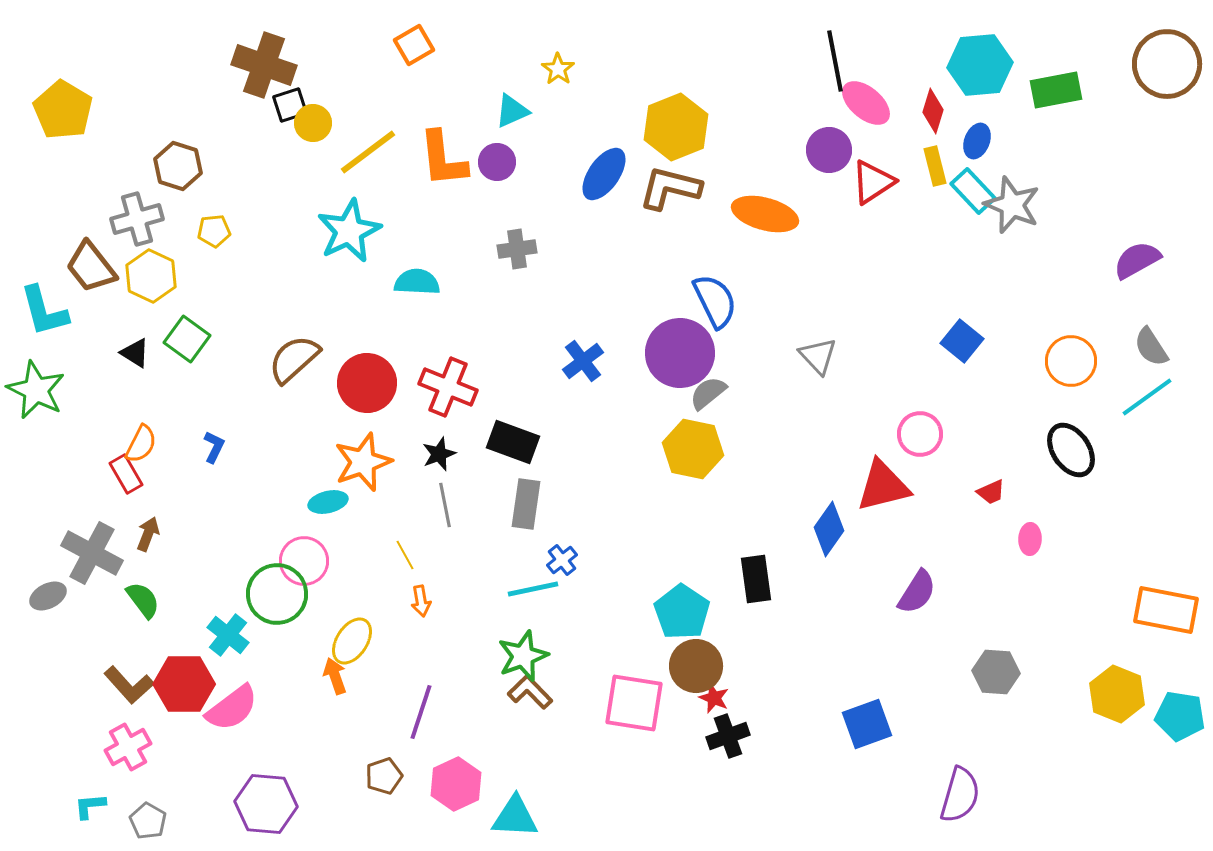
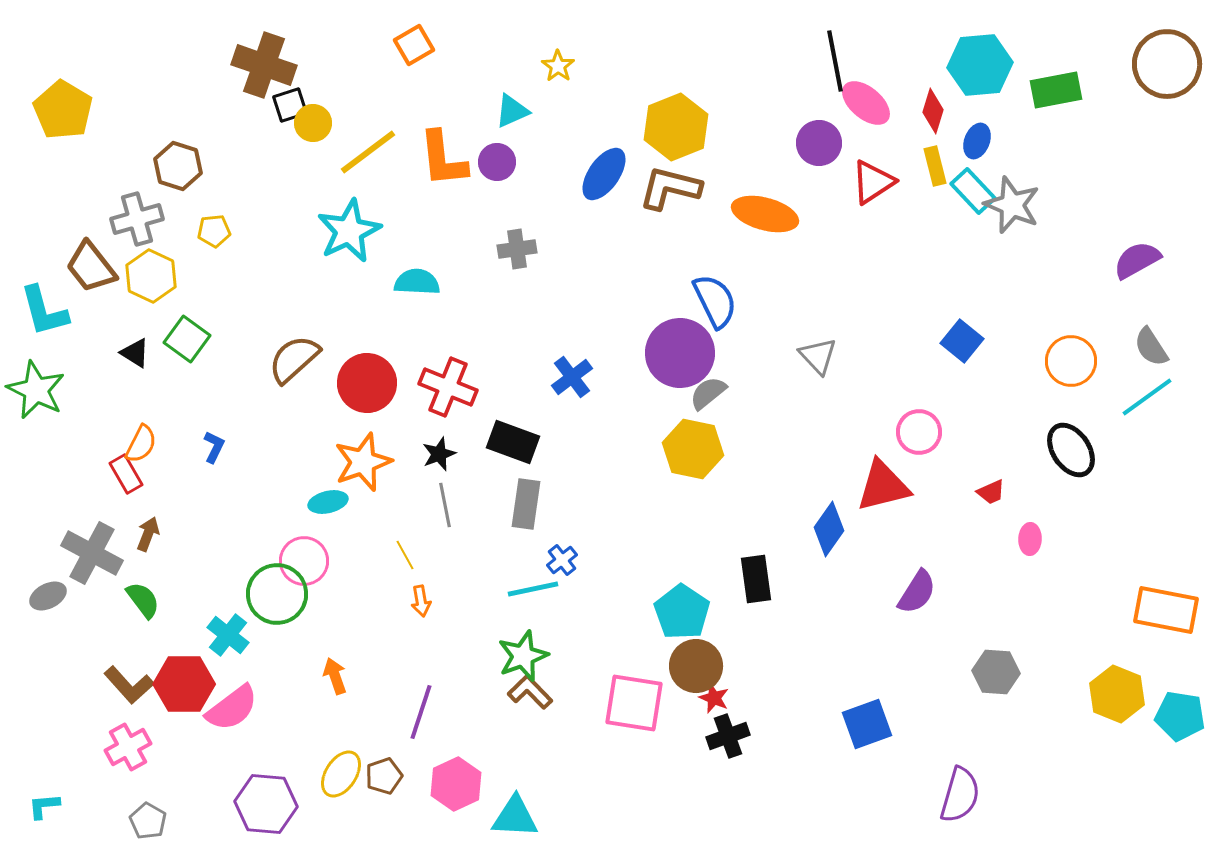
yellow star at (558, 69): moved 3 px up
purple circle at (829, 150): moved 10 px left, 7 px up
blue cross at (583, 361): moved 11 px left, 16 px down
pink circle at (920, 434): moved 1 px left, 2 px up
yellow ellipse at (352, 641): moved 11 px left, 133 px down
cyan L-shape at (90, 806): moved 46 px left
